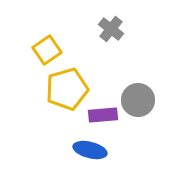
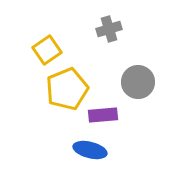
gray cross: moved 2 px left; rotated 35 degrees clockwise
yellow pentagon: rotated 6 degrees counterclockwise
gray circle: moved 18 px up
